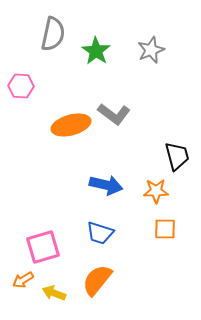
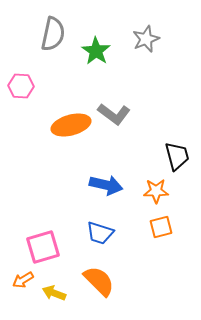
gray star: moved 5 px left, 11 px up
orange square: moved 4 px left, 2 px up; rotated 15 degrees counterclockwise
orange semicircle: moved 2 px right, 1 px down; rotated 96 degrees clockwise
